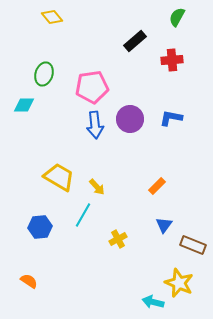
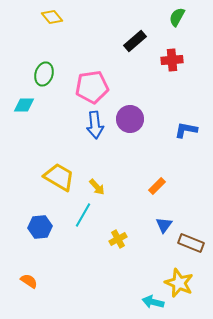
blue L-shape: moved 15 px right, 12 px down
brown rectangle: moved 2 px left, 2 px up
